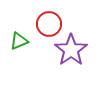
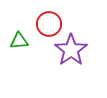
green triangle: rotated 18 degrees clockwise
